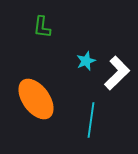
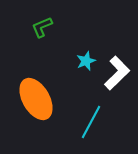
green L-shape: rotated 60 degrees clockwise
orange ellipse: rotated 6 degrees clockwise
cyan line: moved 2 px down; rotated 20 degrees clockwise
